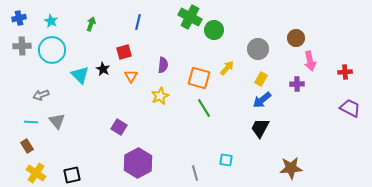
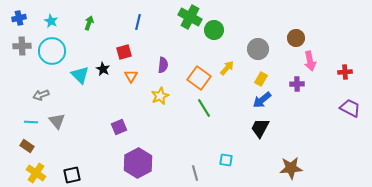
green arrow: moved 2 px left, 1 px up
cyan circle: moved 1 px down
orange square: rotated 20 degrees clockwise
purple square: rotated 35 degrees clockwise
brown rectangle: rotated 24 degrees counterclockwise
